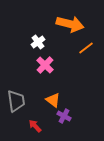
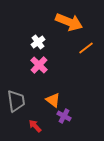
orange arrow: moved 1 px left, 2 px up; rotated 8 degrees clockwise
pink cross: moved 6 px left
